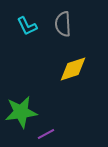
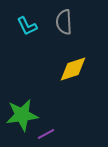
gray semicircle: moved 1 px right, 2 px up
green star: moved 1 px right, 3 px down
